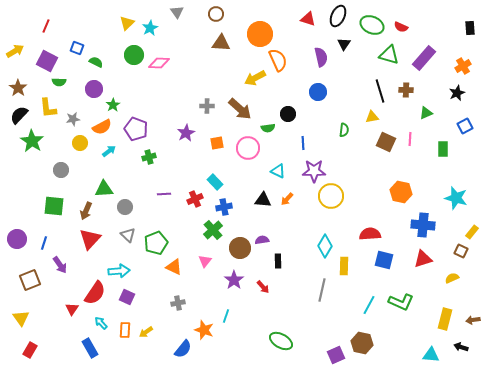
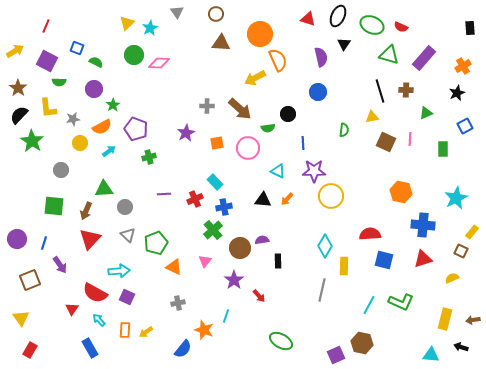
cyan star at (456, 198): rotated 30 degrees clockwise
red arrow at (263, 287): moved 4 px left, 9 px down
red semicircle at (95, 293): rotated 85 degrees clockwise
cyan arrow at (101, 323): moved 2 px left, 3 px up
